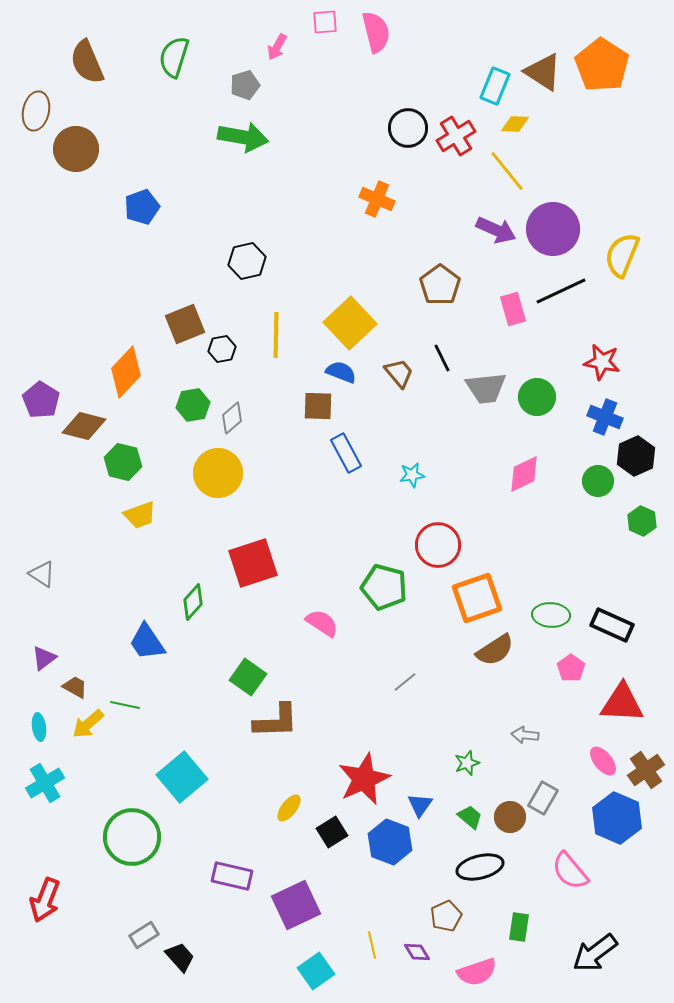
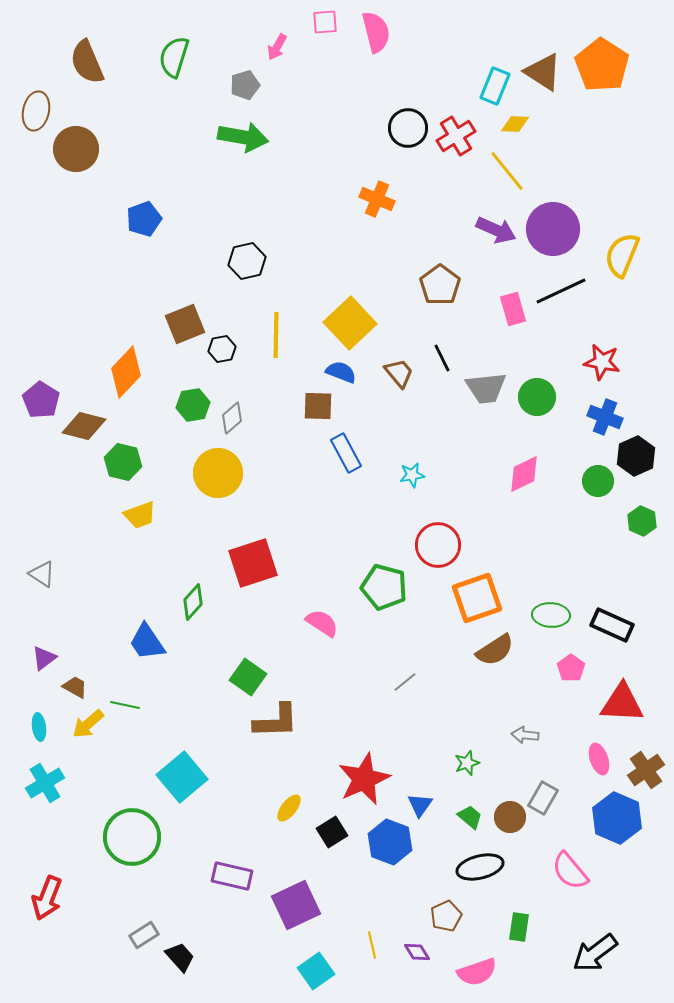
blue pentagon at (142, 207): moved 2 px right, 12 px down
pink ellipse at (603, 761): moved 4 px left, 2 px up; rotated 20 degrees clockwise
red arrow at (45, 900): moved 2 px right, 2 px up
